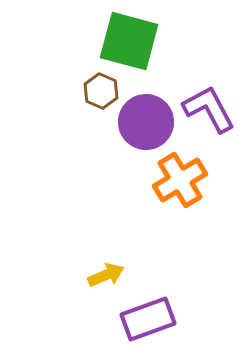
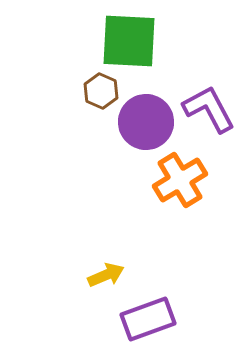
green square: rotated 12 degrees counterclockwise
